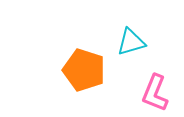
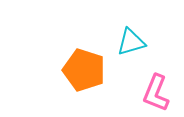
pink L-shape: moved 1 px right
